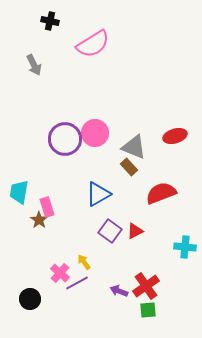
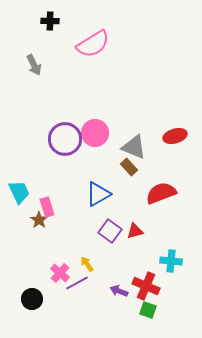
black cross: rotated 12 degrees counterclockwise
cyan trapezoid: rotated 145 degrees clockwise
red triangle: rotated 12 degrees clockwise
cyan cross: moved 14 px left, 14 px down
yellow arrow: moved 3 px right, 2 px down
red cross: rotated 32 degrees counterclockwise
black circle: moved 2 px right
green square: rotated 24 degrees clockwise
